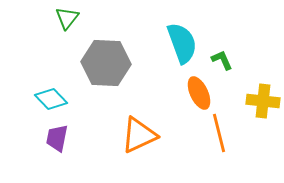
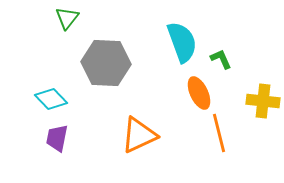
cyan semicircle: moved 1 px up
green L-shape: moved 1 px left, 1 px up
